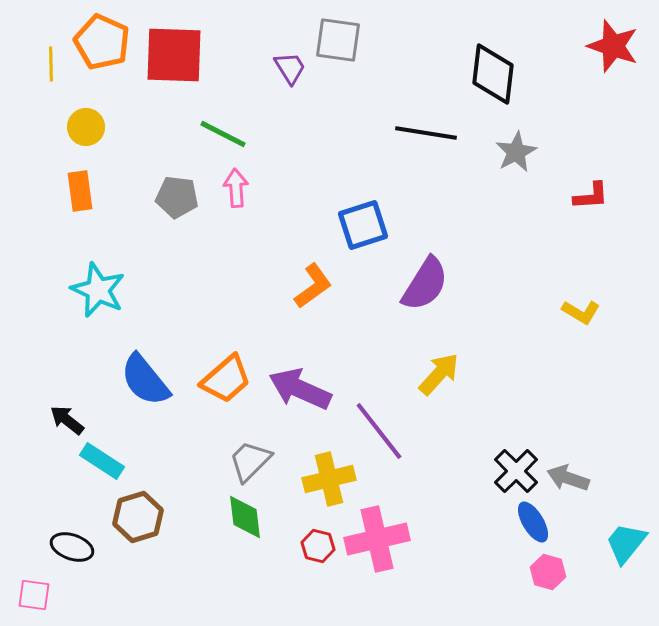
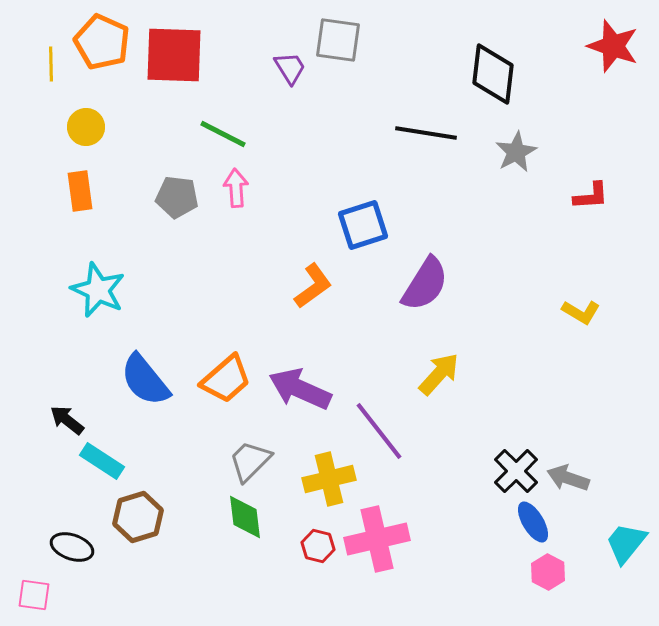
pink hexagon: rotated 12 degrees clockwise
